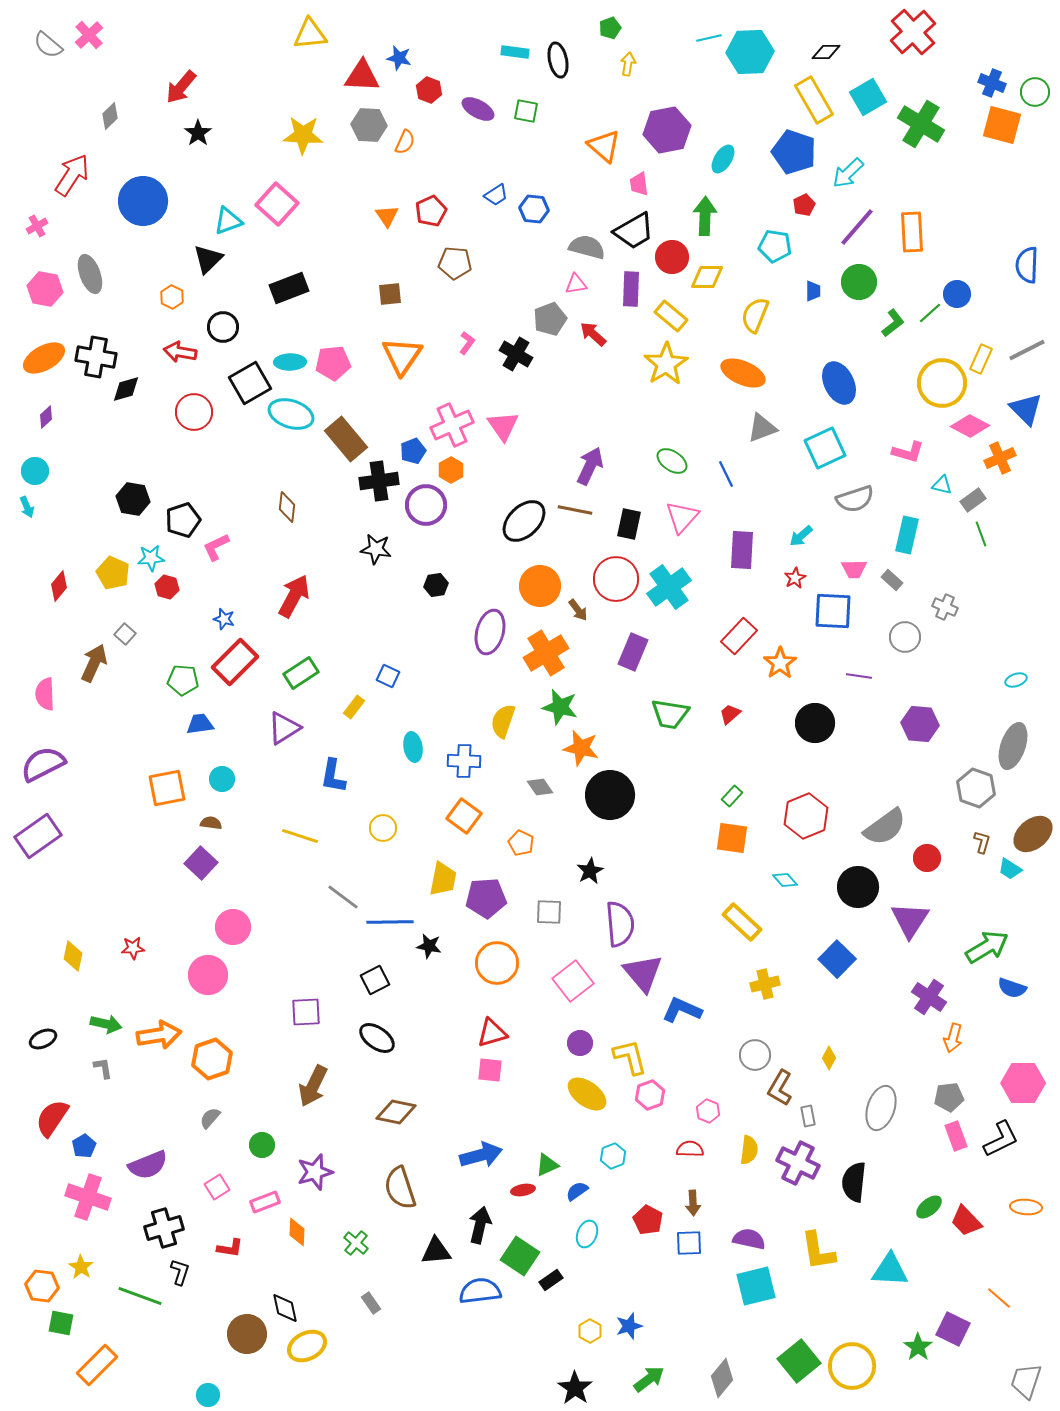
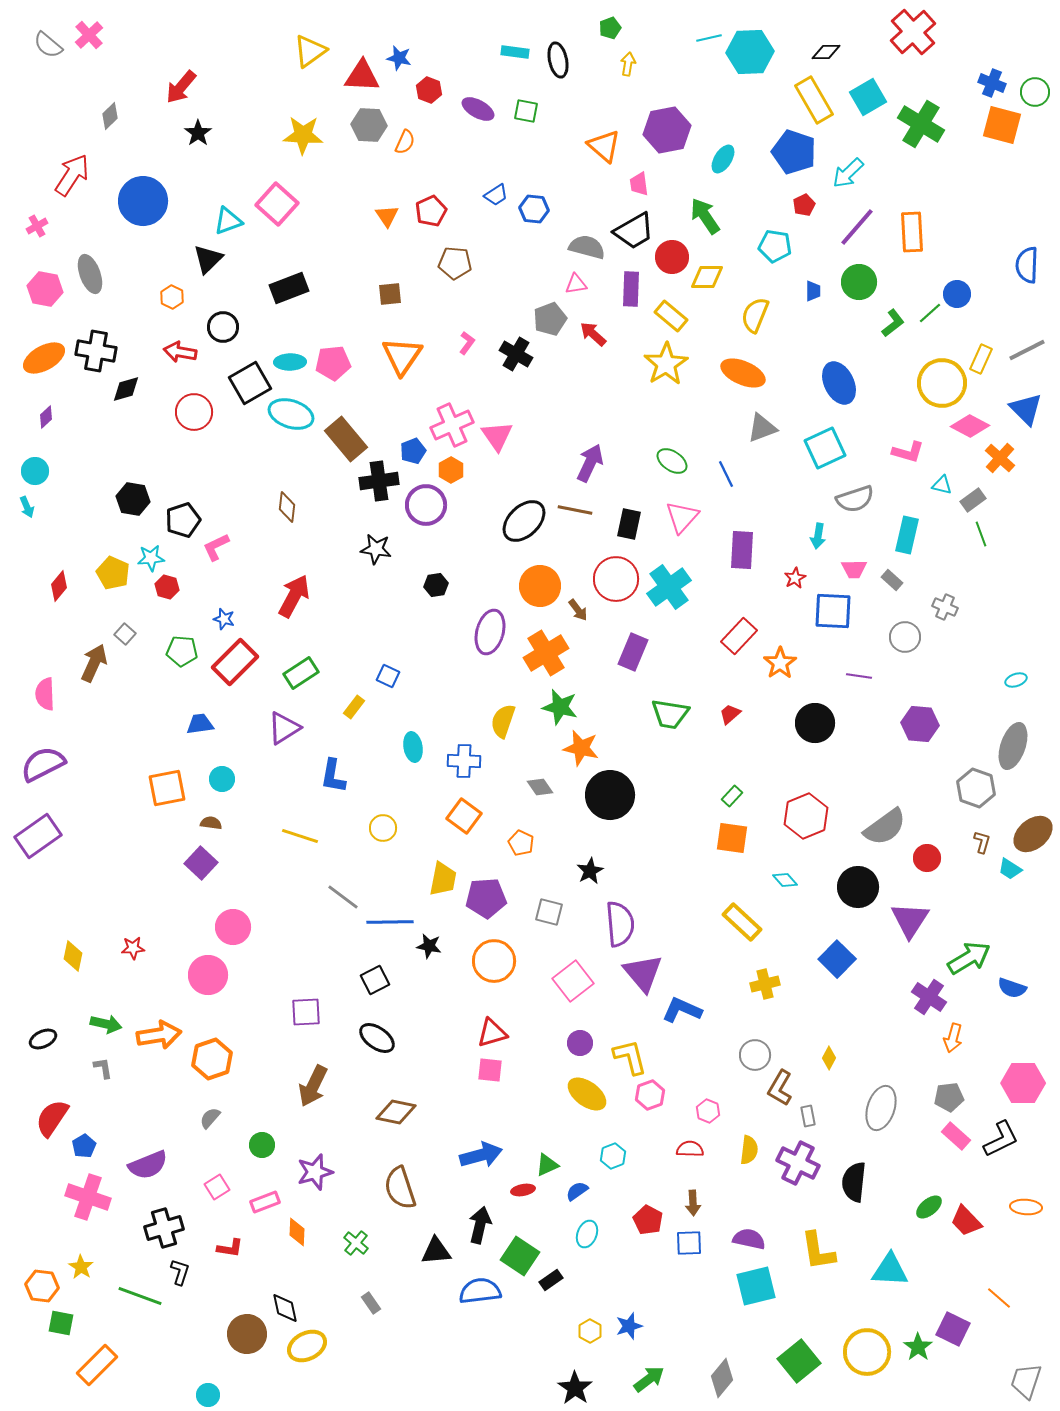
yellow triangle at (310, 34): moved 17 px down; rotated 30 degrees counterclockwise
green arrow at (705, 216): rotated 36 degrees counterclockwise
black cross at (96, 357): moved 6 px up
pink triangle at (503, 426): moved 6 px left, 10 px down
orange cross at (1000, 458): rotated 24 degrees counterclockwise
purple arrow at (590, 466): moved 3 px up
cyan arrow at (801, 536): moved 17 px right; rotated 40 degrees counterclockwise
green pentagon at (183, 680): moved 1 px left, 29 px up
gray square at (549, 912): rotated 12 degrees clockwise
green arrow at (987, 947): moved 18 px left, 11 px down
orange circle at (497, 963): moved 3 px left, 2 px up
pink rectangle at (956, 1136): rotated 28 degrees counterclockwise
yellow circle at (852, 1366): moved 15 px right, 14 px up
